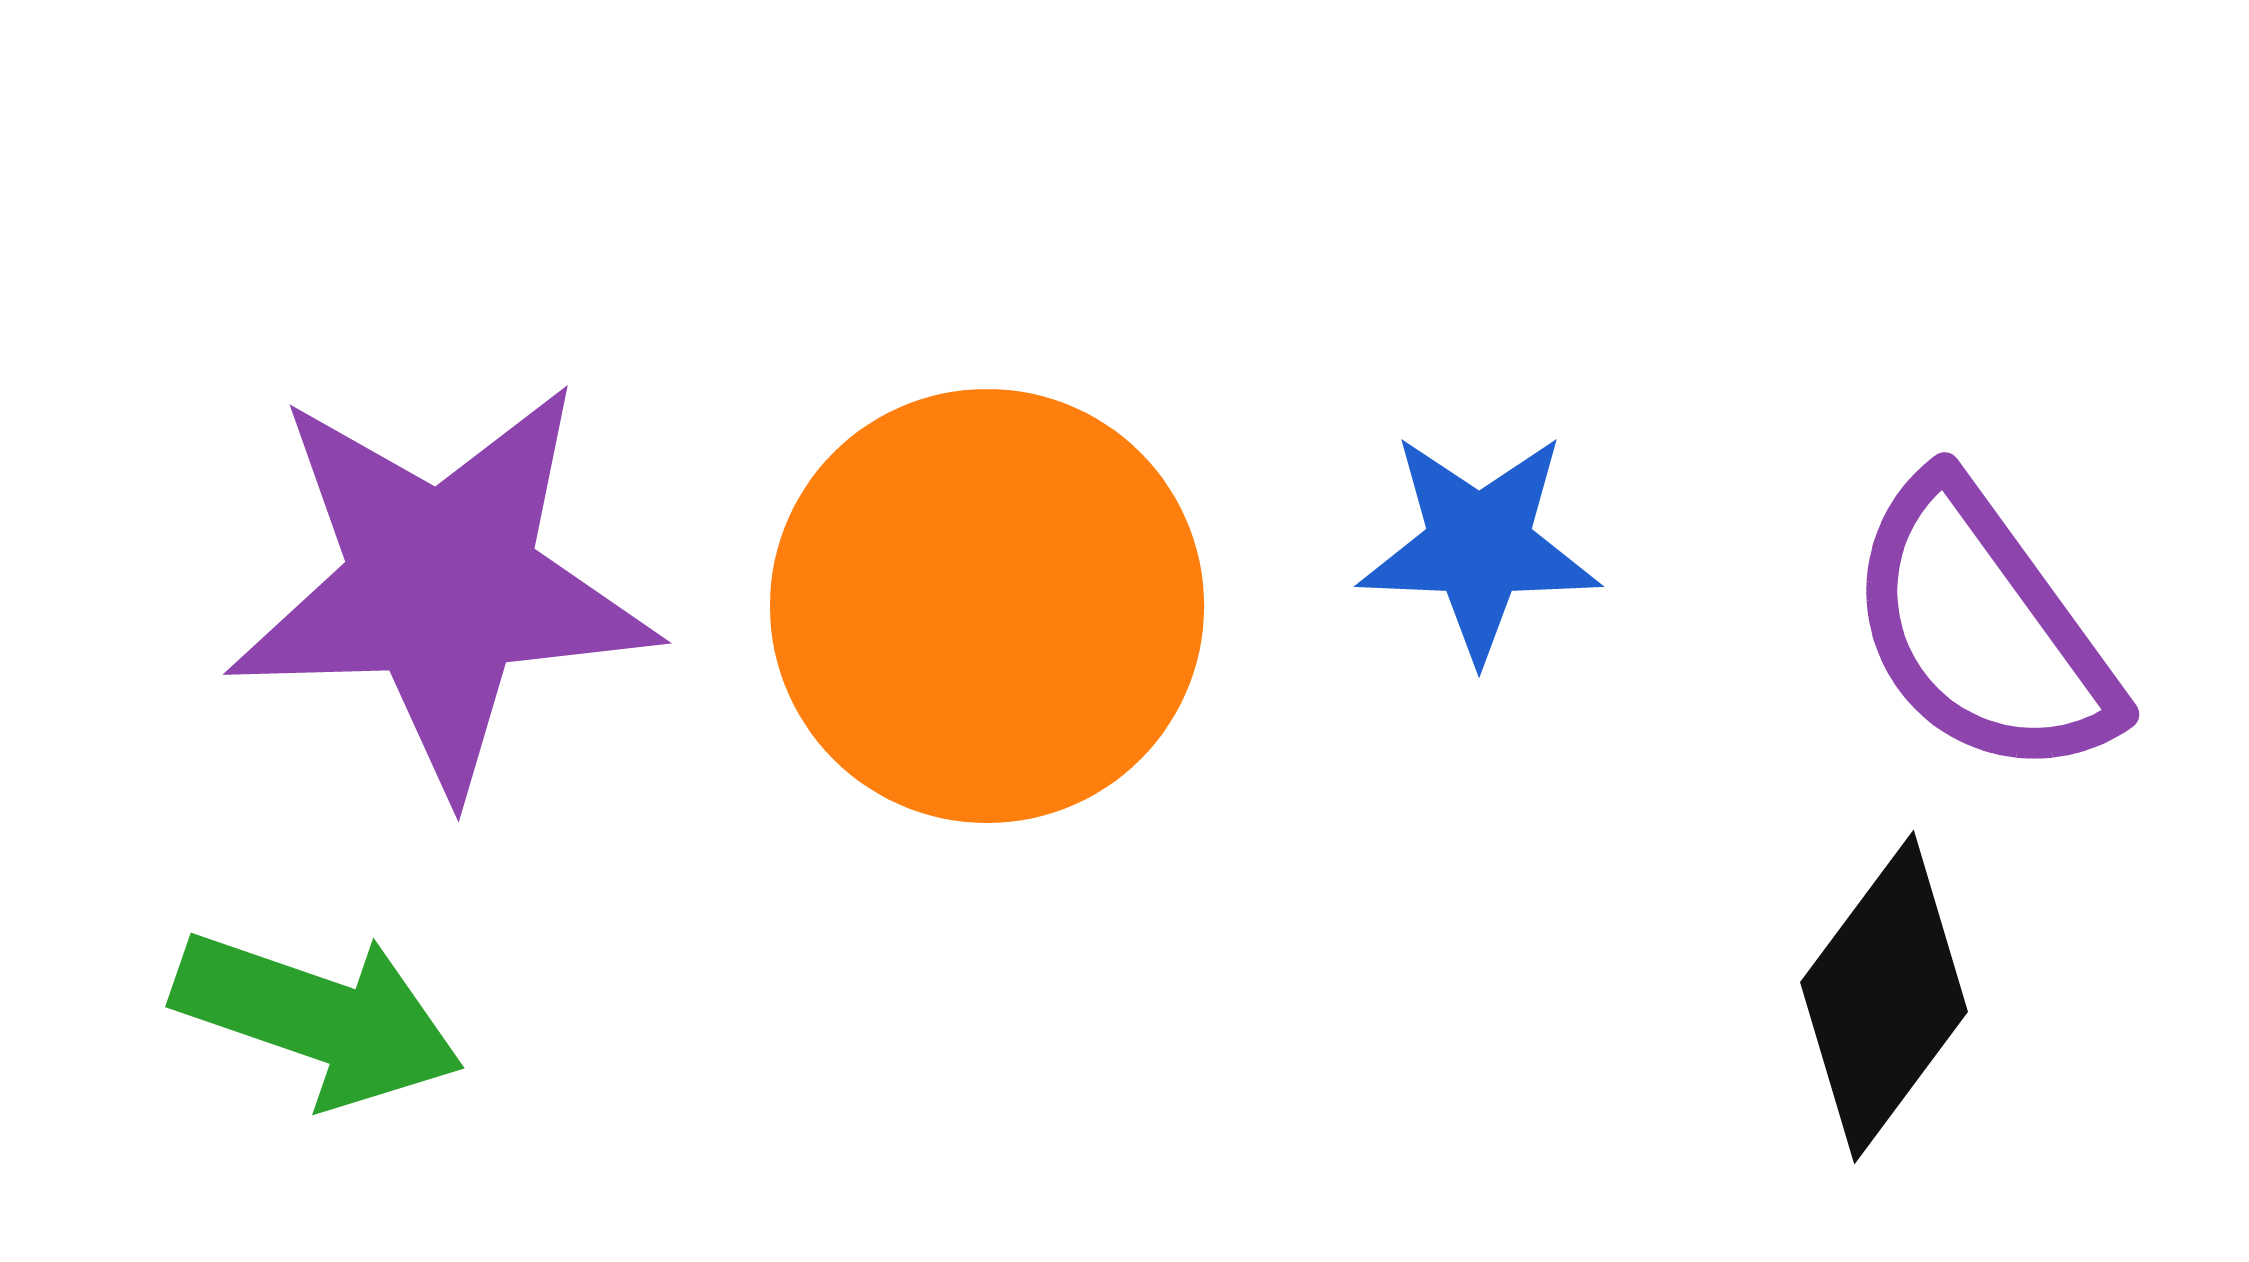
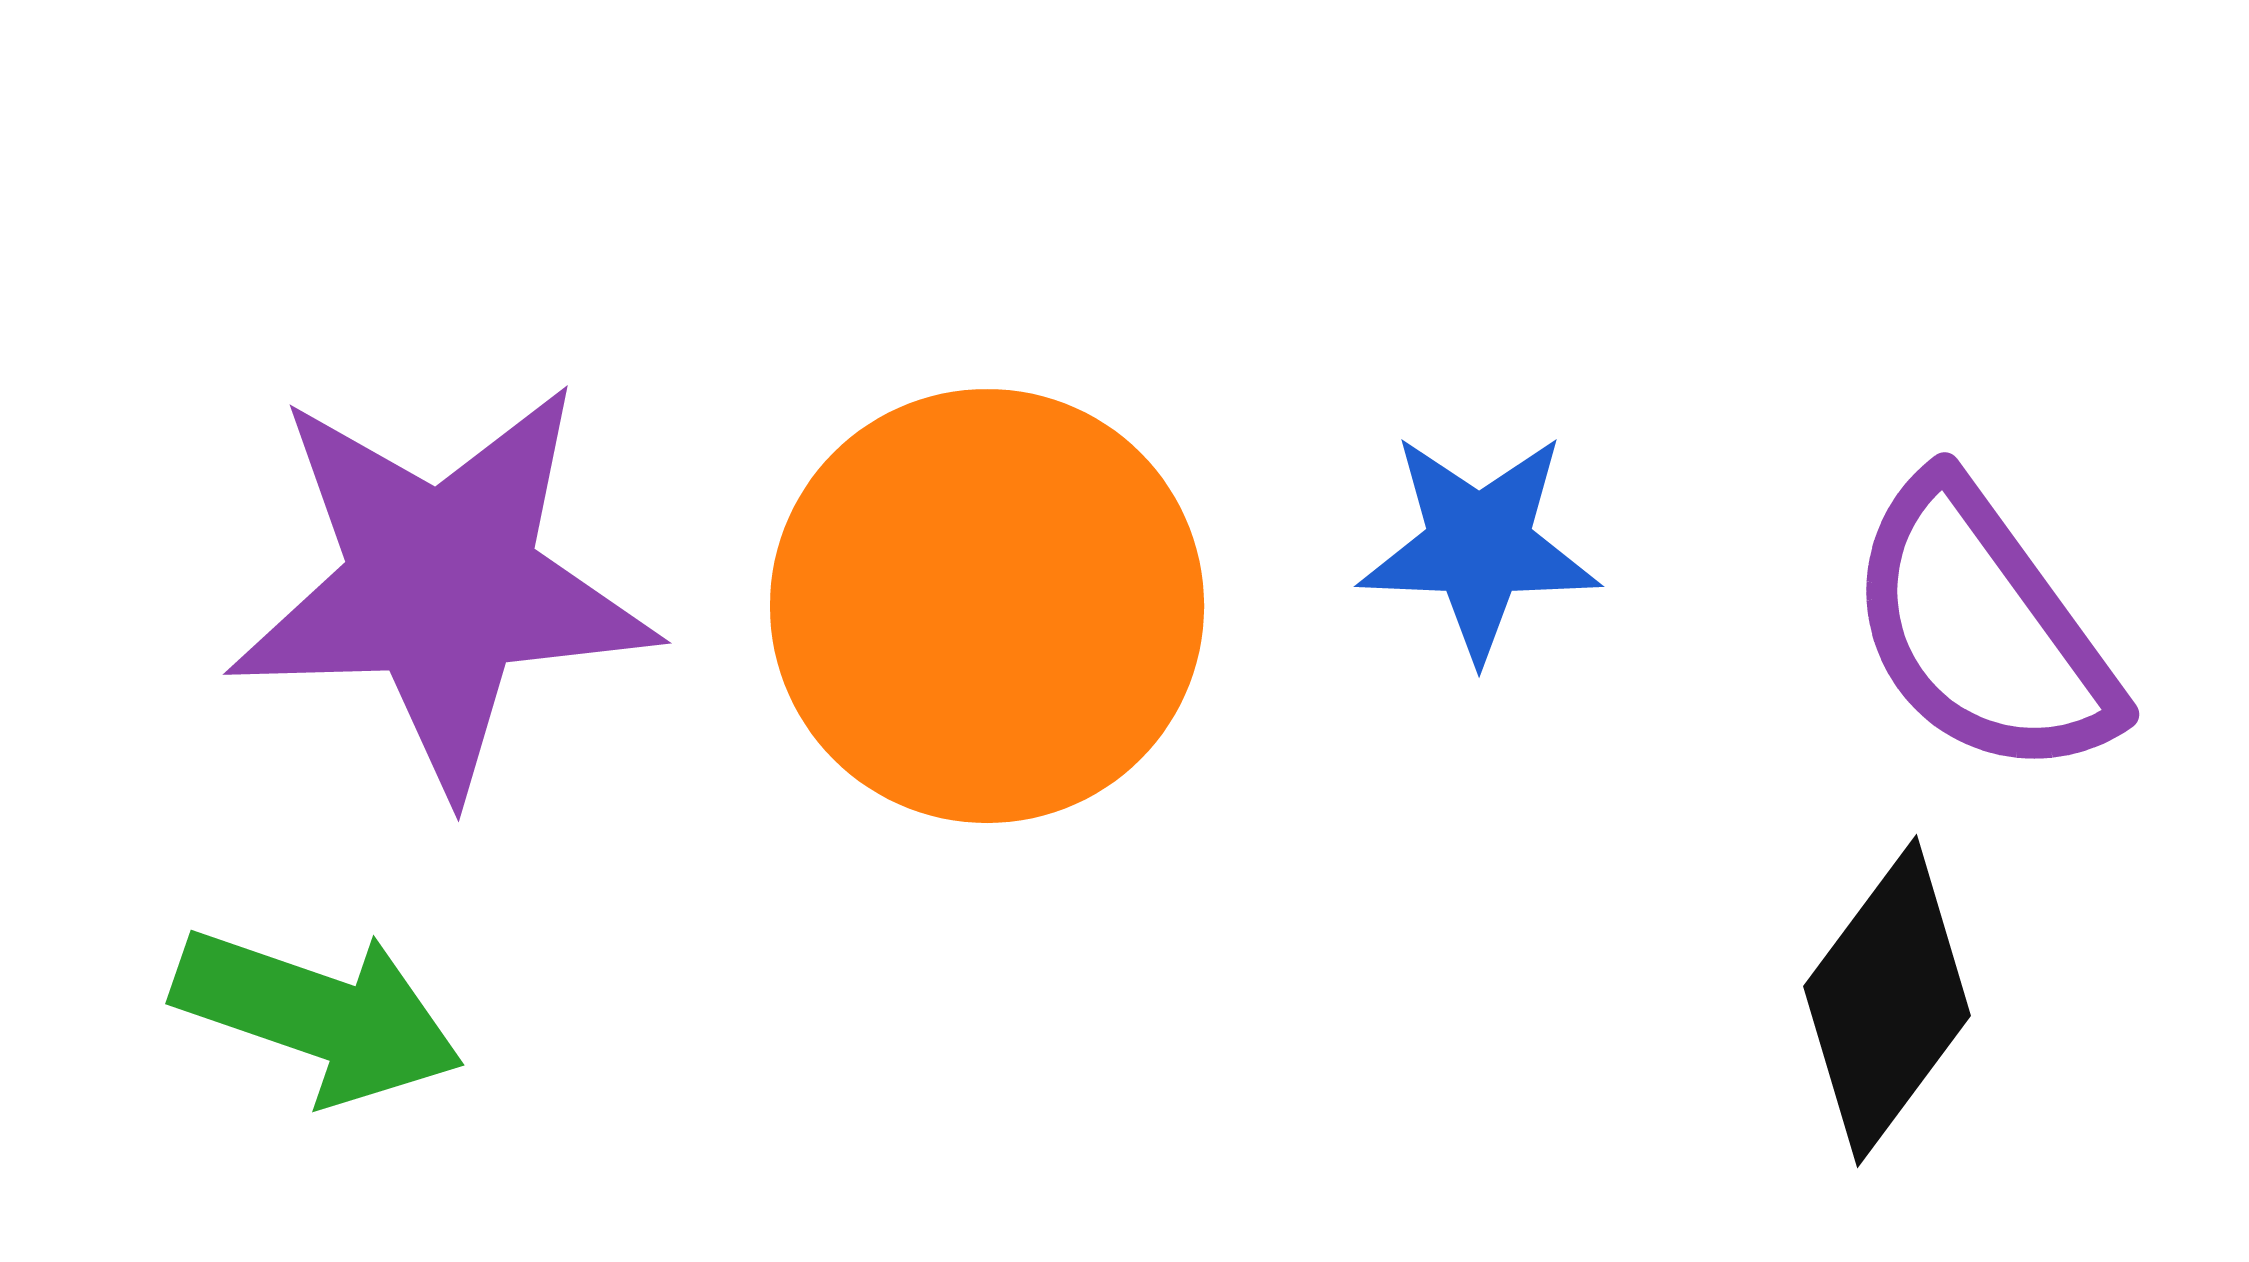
black diamond: moved 3 px right, 4 px down
green arrow: moved 3 px up
